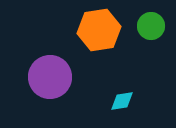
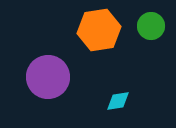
purple circle: moved 2 px left
cyan diamond: moved 4 px left
